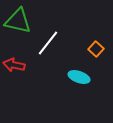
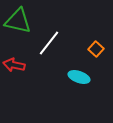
white line: moved 1 px right
